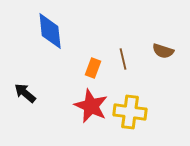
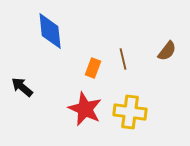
brown semicircle: moved 4 px right; rotated 70 degrees counterclockwise
black arrow: moved 3 px left, 6 px up
red star: moved 6 px left, 3 px down
